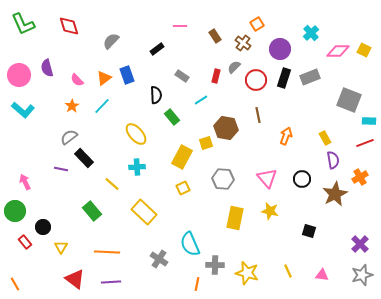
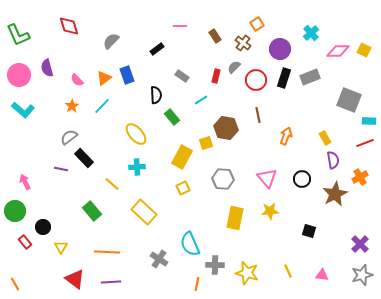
green L-shape at (23, 24): moved 5 px left, 11 px down
yellow star at (270, 211): rotated 18 degrees counterclockwise
